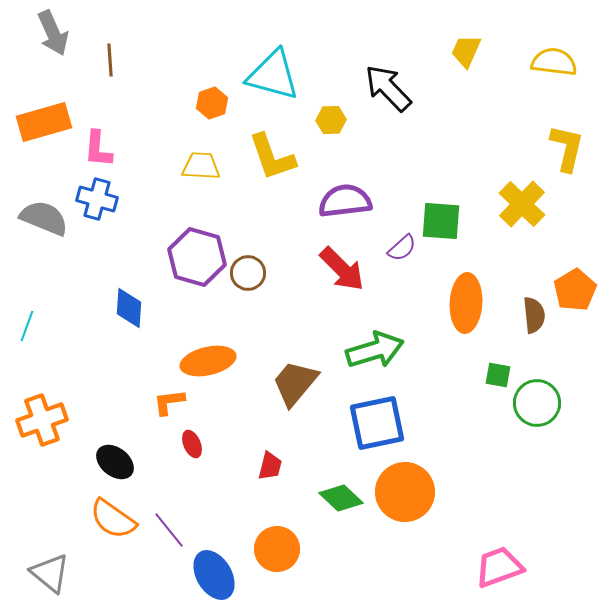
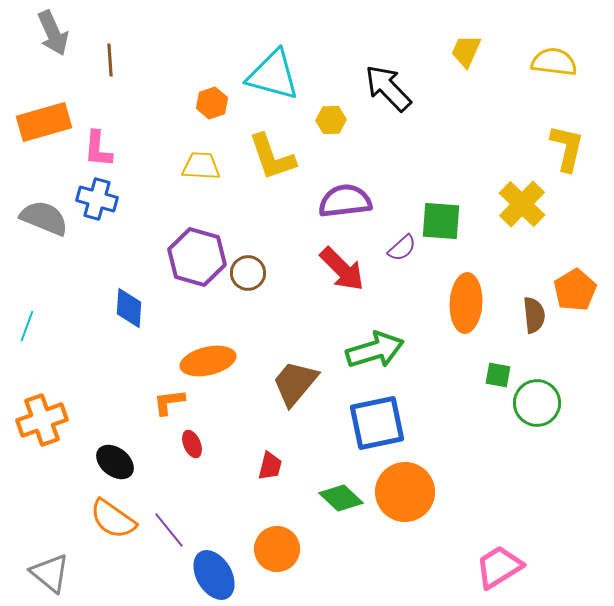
pink trapezoid at (499, 567): rotated 12 degrees counterclockwise
